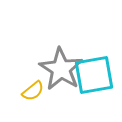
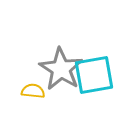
yellow semicircle: rotated 135 degrees counterclockwise
